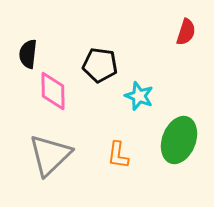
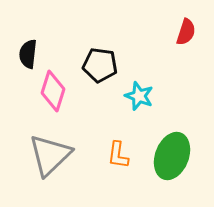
pink diamond: rotated 18 degrees clockwise
green ellipse: moved 7 px left, 16 px down
